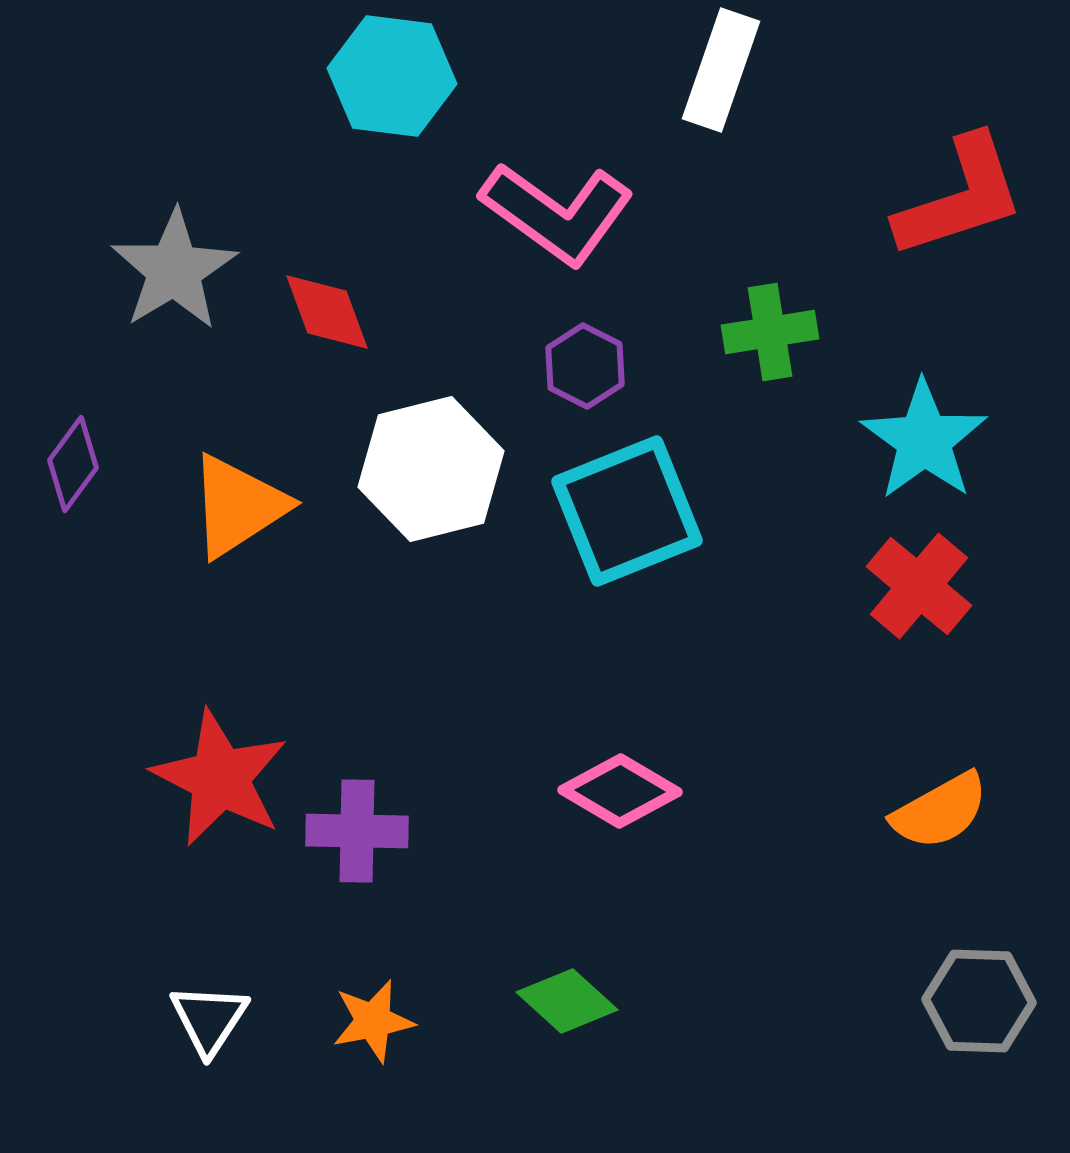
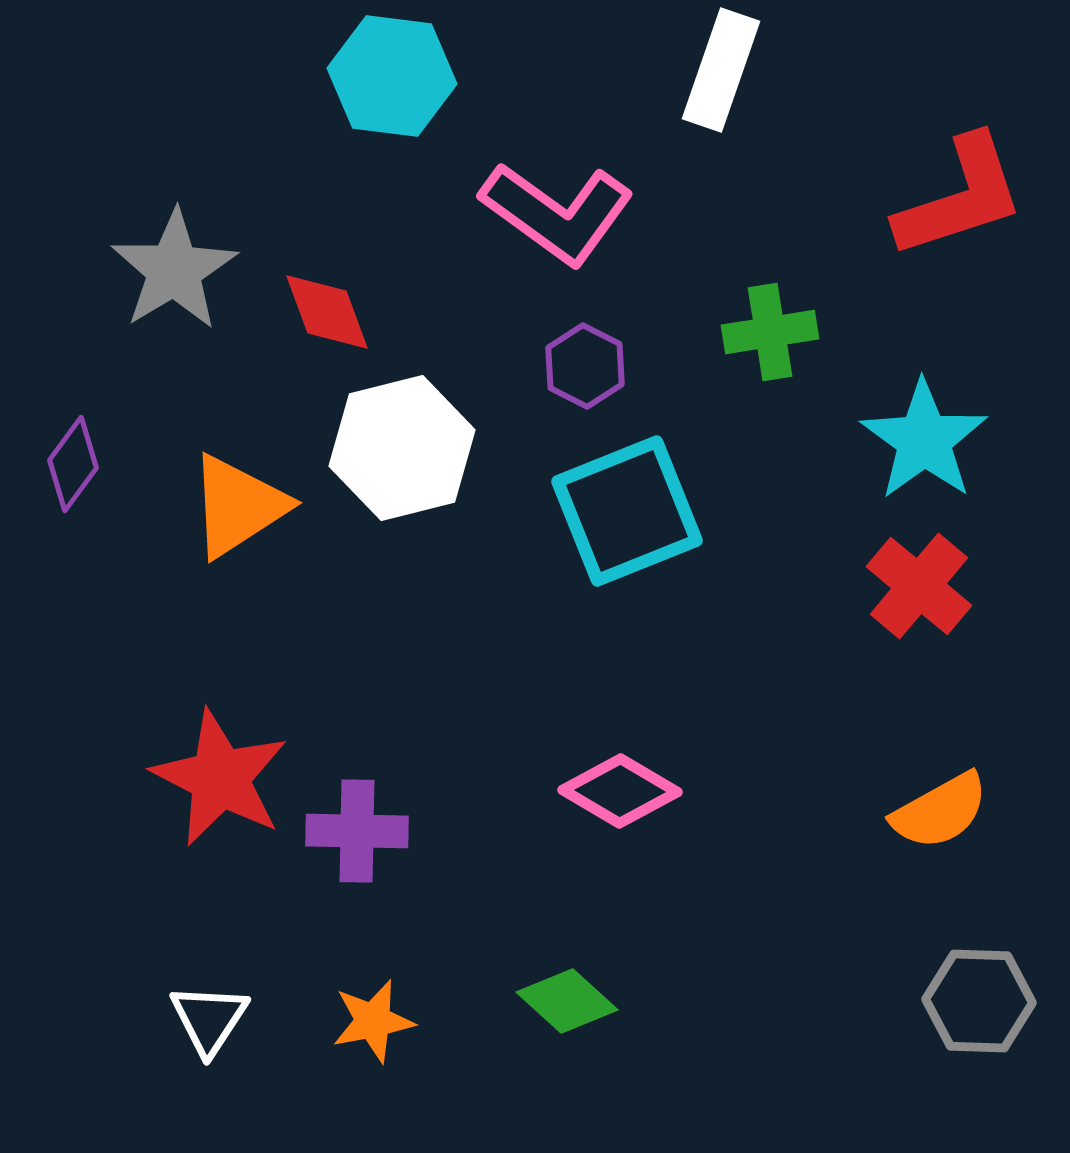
white hexagon: moved 29 px left, 21 px up
